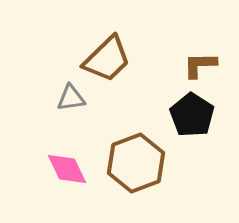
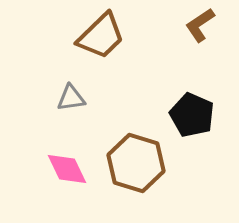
brown trapezoid: moved 6 px left, 23 px up
brown L-shape: moved 40 px up; rotated 33 degrees counterclockwise
black pentagon: rotated 9 degrees counterclockwise
brown hexagon: rotated 22 degrees counterclockwise
